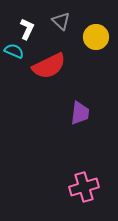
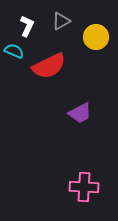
gray triangle: rotated 48 degrees clockwise
white L-shape: moved 3 px up
purple trapezoid: rotated 55 degrees clockwise
pink cross: rotated 20 degrees clockwise
